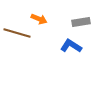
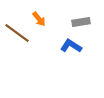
orange arrow: rotated 28 degrees clockwise
brown line: rotated 20 degrees clockwise
